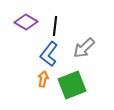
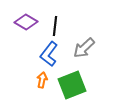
orange arrow: moved 1 px left, 1 px down
